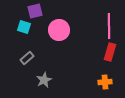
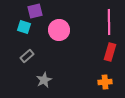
pink line: moved 4 px up
gray rectangle: moved 2 px up
